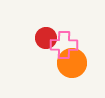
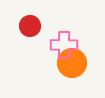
red circle: moved 16 px left, 12 px up
